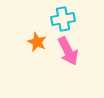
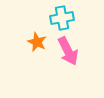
cyan cross: moved 1 px left, 1 px up
